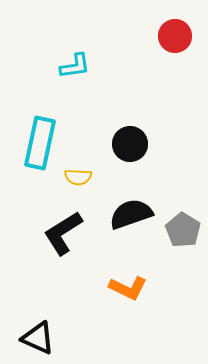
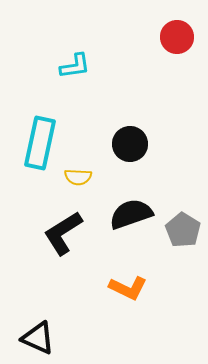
red circle: moved 2 px right, 1 px down
